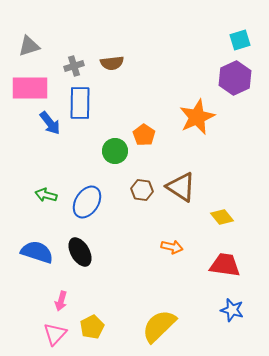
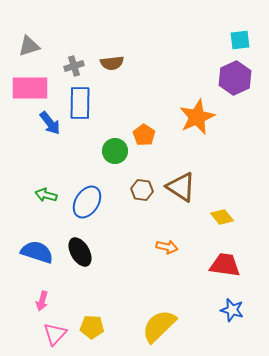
cyan square: rotated 10 degrees clockwise
orange arrow: moved 5 px left
pink arrow: moved 19 px left
yellow pentagon: rotated 30 degrees clockwise
